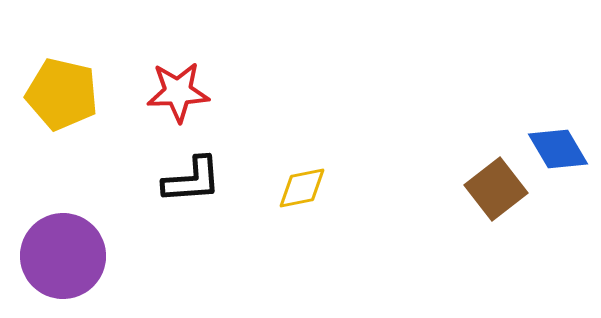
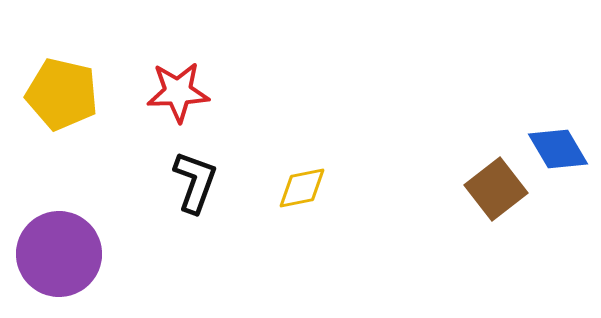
black L-shape: moved 3 px right, 2 px down; rotated 66 degrees counterclockwise
purple circle: moved 4 px left, 2 px up
